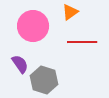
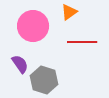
orange triangle: moved 1 px left
